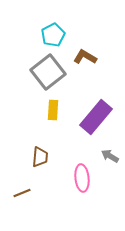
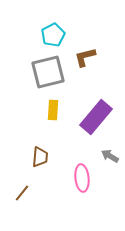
brown L-shape: rotated 45 degrees counterclockwise
gray square: rotated 24 degrees clockwise
brown line: rotated 30 degrees counterclockwise
